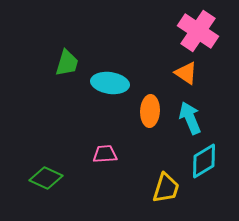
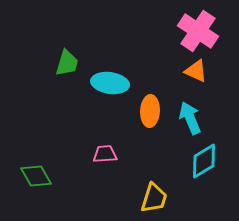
orange triangle: moved 10 px right, 2 px up; rotated 10 degrees counterclockwise
green diamond: moved 10 px left, 2 px up; rotated 36 degrees clockwise
yellow trapezoid: moved 12 px left, 10 px down
